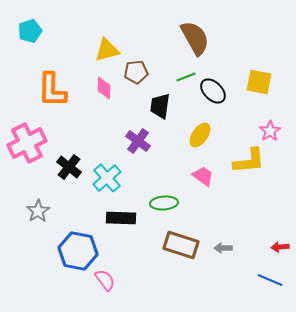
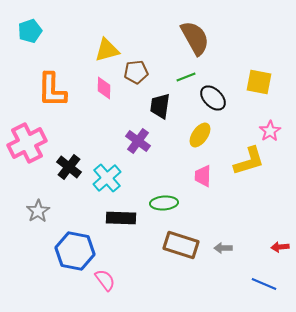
black ellipse: moved 7 px down
yellow L-shape: rotated 12 degrees counterclockwise
pink trapezoid: rotated 125 degrees counterclockwise
blue hexagon: moved 3 px left
blue line: moved 6 px left, 4 px down
